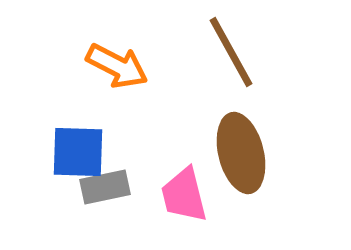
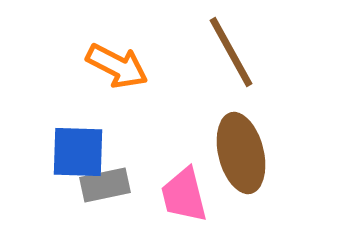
gray rectangle: moved 2 px up
